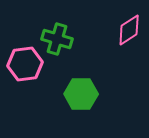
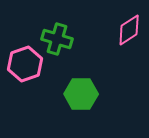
pink hexagon: rotated 12 degrees counterclockwise
